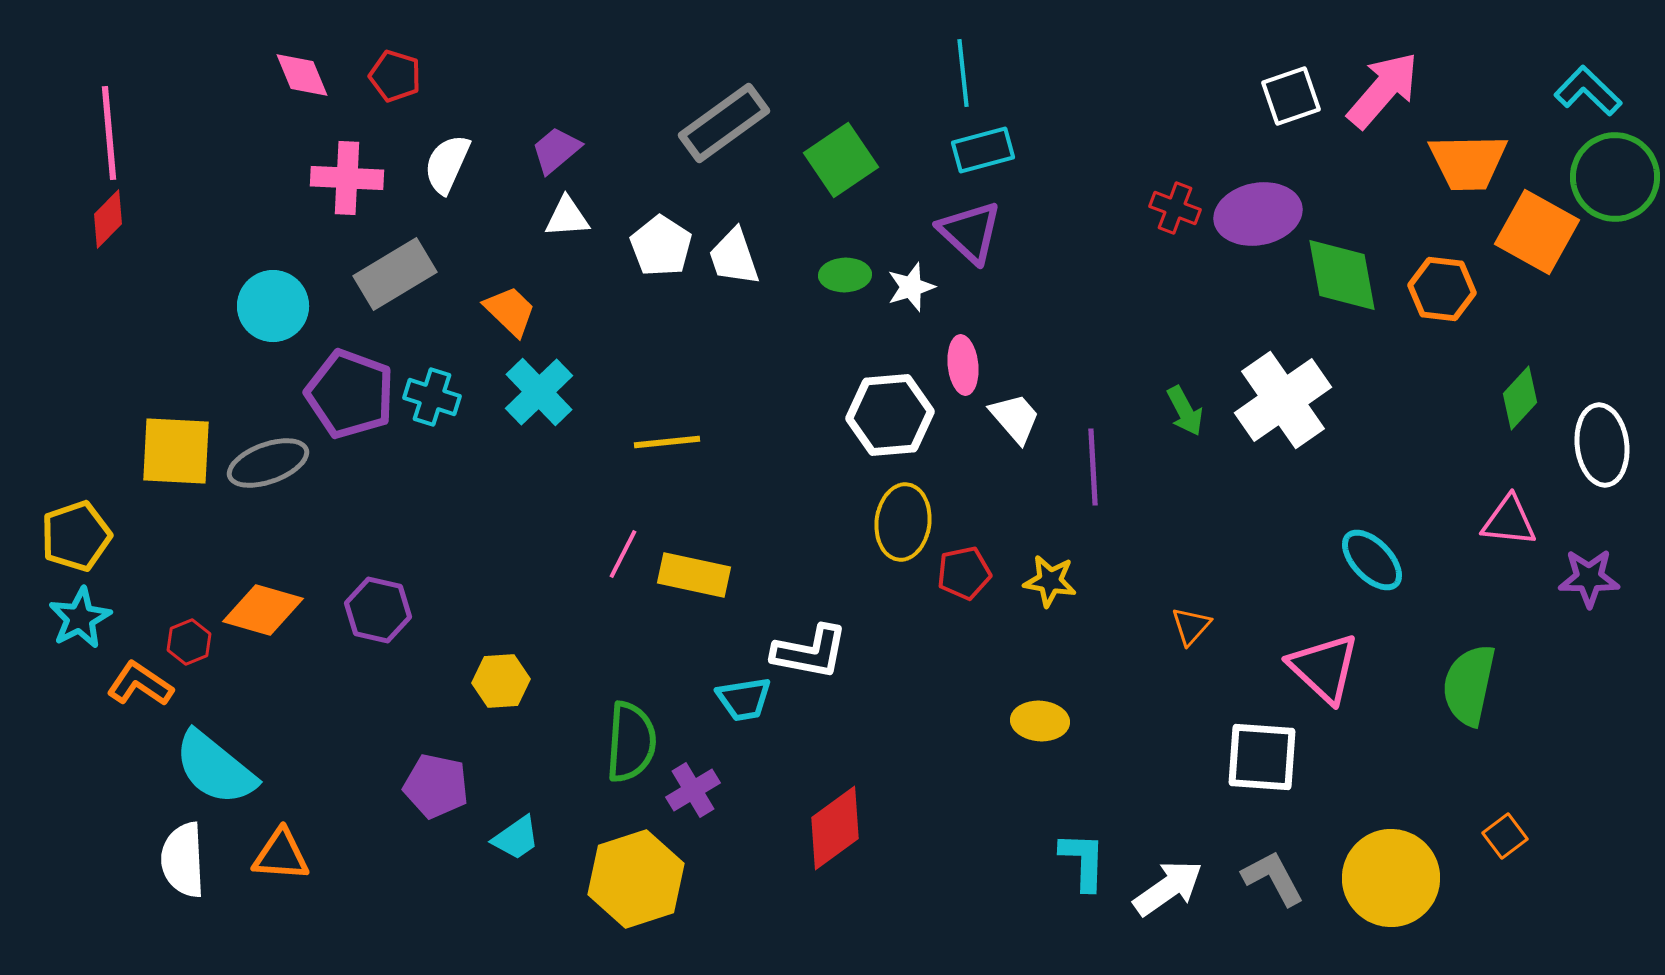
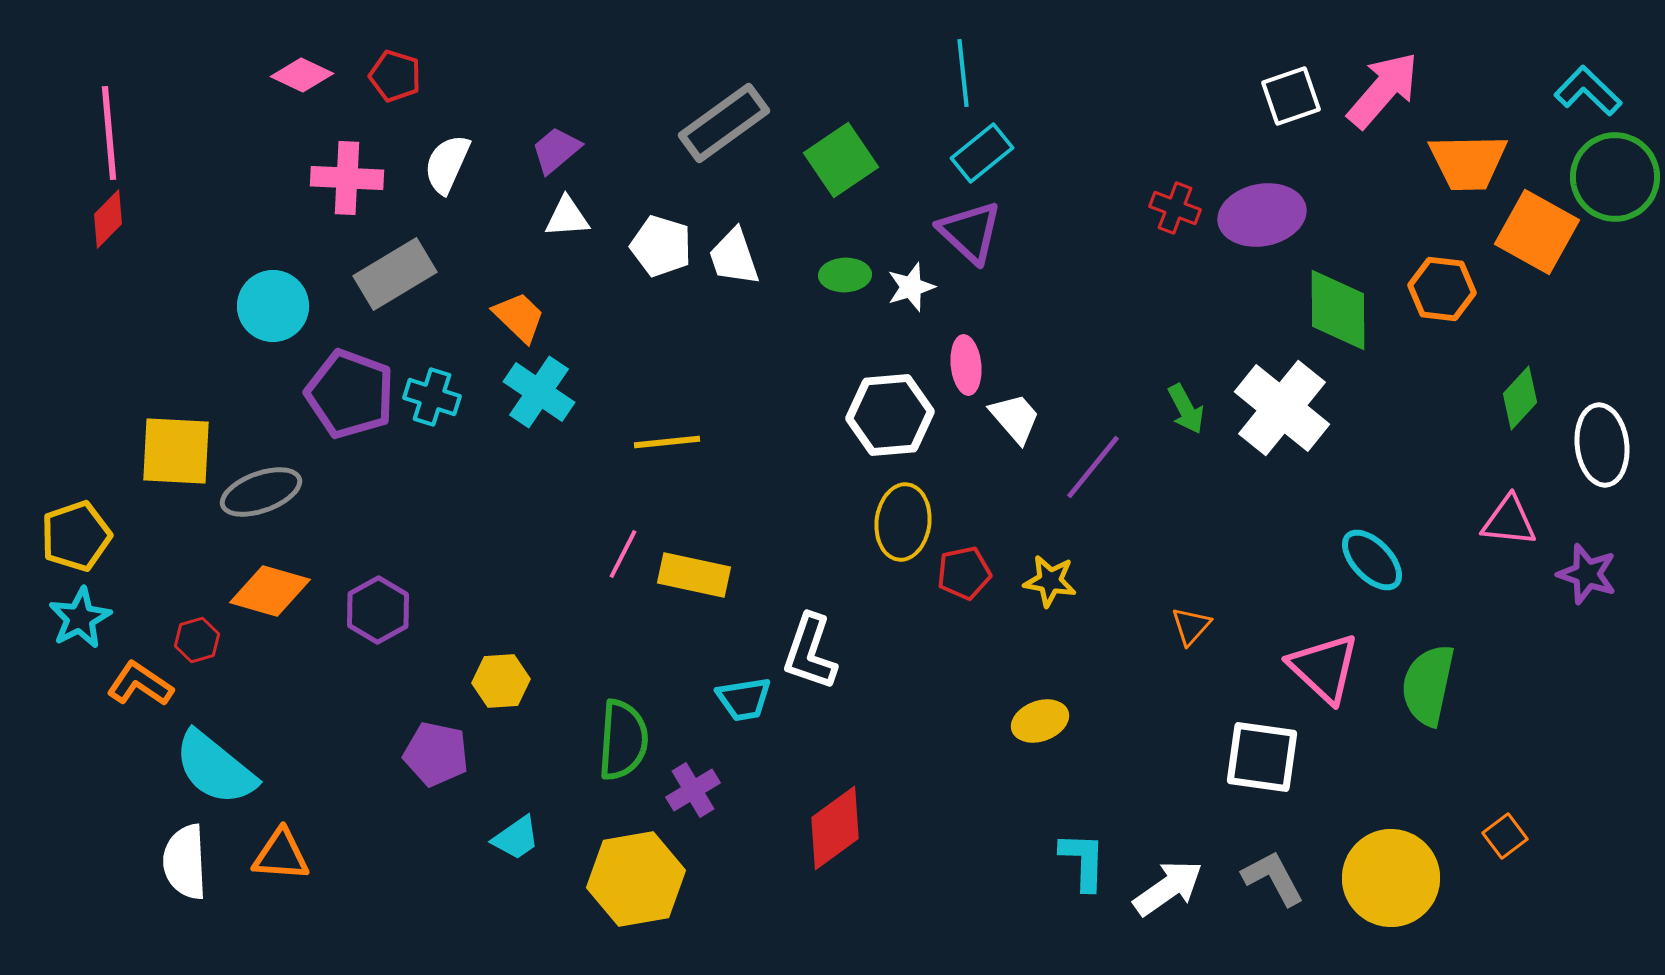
pink diamond at (302, 75): rotated 42 degrees counterclockwise
cyan rectangle at (983, 150): moved 1 px left, 3 px down; rotated 24 degrees counterclockwise
purple ellipse at (1258, 214): moved 4 px right, 1 px down
white pentagon at (661, 246): rotated 16 degrees counterclockwise
green diamond at (1342, 275): moved 4 px left, 35 px down; rotated 10 degrees clockwise
orange trapezoid at (510, 311): moved 9 px right, 6 px down
pink ellipse at (963, 365): moved 3 px right
cyan cross at (539, 392): rotated 12 degrees counterclockwise
white cross at (1283, 400): moved 1 px left, 8 px down; rotated 16 degrees counterclockwise
green arrow at (1185, 411): moved 1 px right, 2 px up
gray ellipse at (268, 463): moved 7 px left, 29 px down
purple line at (1093, 467): rotated 42 degrees clockwise
purple star at (1589, 578): moved 2 px left, 4 px up; rotated 18 degrees clockwise
orange diamond at (263, 610): moved 7 px right, 19 px up
purple hexagon at (378, 610): rotated 18 degrees clockwise
red hexagon at (189, 642): moved 8 px right, 2 px up; rotated 6 degrees clockwise
white L-shape at (810, 652): rotated 98 degrees clockwise
green semicircle at (1469, 685): moved 41 px left
yellow ellipse at (1040, 721): rotated 24 degrees counterclockwise
green semicircle at (631, 742): moved 8 px left, 2 px up
white square at (1262, 757): rotated 4 degrees clockwise
purple pentagon at (436, 786): moved 32 px up
white semicircle at (183, 860): moved 2 px right, 2 px down
yellow hexagon at (636, 879): rotated 8 degrees clockwise
